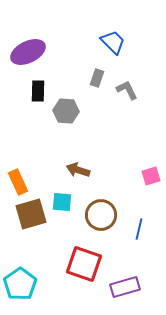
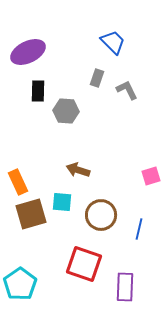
purple rectangle: rotated 72 degrees counterclockwise
